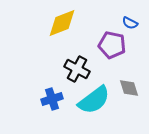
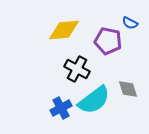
yellow diamond: moved 2 px right, 7 px down; rotated 16 degrees clockwise
purple pentagon: moved 4 px left, 4 px up
gray diamond: moved 1 px left, 1 px down
blue cross: moved 9 px right, 9 px down; rotated 10 degrees counterclockwise
